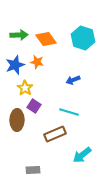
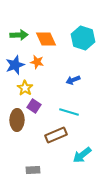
orange diamond: rotated 10 degrees clockwise
brown rectangle: moved 1 px right, 1 px down
